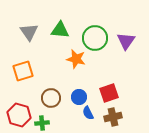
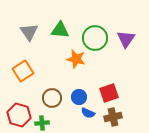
purple triangle: moved 2 px up
orange square: rotated 15 degrees counterclockwise
brown circle: moved 1 px right
blue semicircle: rotated 40 degrees counterclockwise
